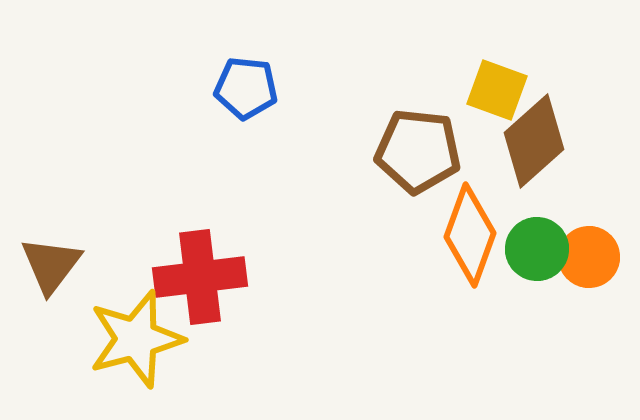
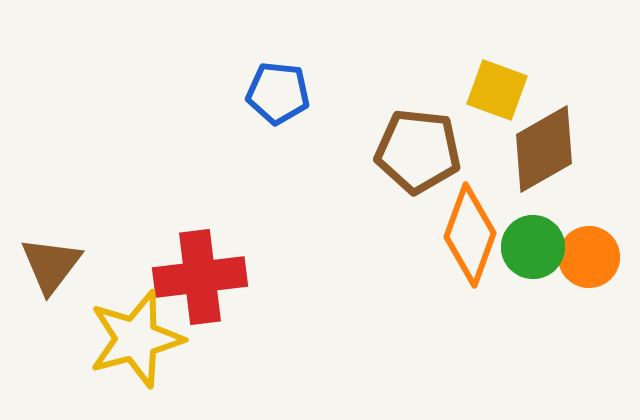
blue pentagon: moved 32 px right, 5 px down
brown diamond: moved 10 px right, 8 px down; rotated 12 degrees clockwise
green circle: moved 4 px left, 2 px up
